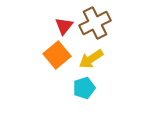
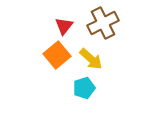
brown cross: moved 8 px right
yellow arrow: rotated 105 degrees counterclockwise
